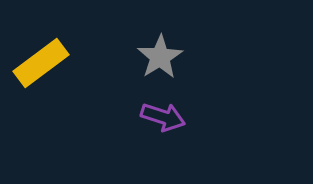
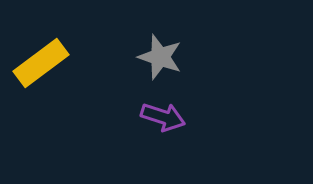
gray star: rotated 21 degrees counterclockwise
